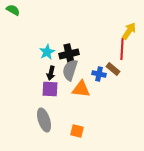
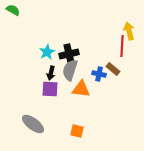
yellow arrow: rotated 48 degrees counterclockwise
red line: moved 3 px up
gray ellipse: moved 11 px left, 4 px down; rotated 35 degrees counterclockwise
